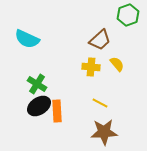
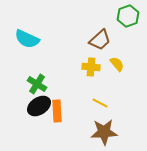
green hexagon: moved 1 px down
